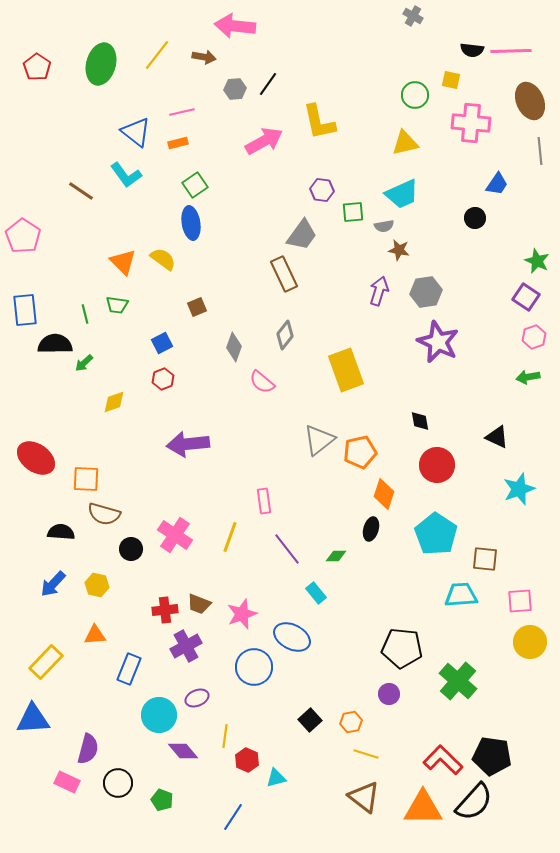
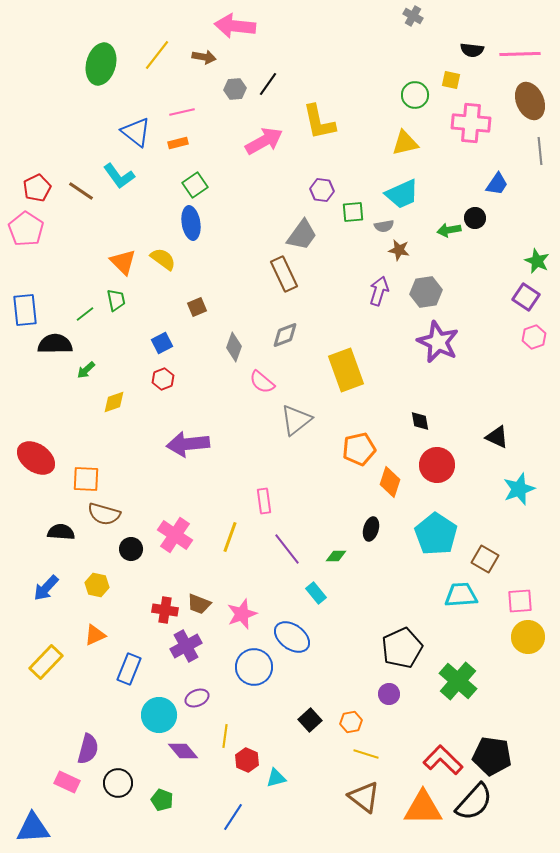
pink line at (511, 51): moved 9 px right, 3 px down
red pentagon at (37, 67): moved 121 px down; rotated 12 degrees clockwise
cyan L-shape at (126, 175): moved 7 px left, 1 px down
pink pentagon at (23, 236): moved 3 px right, 7 px up
green trapezoid at (117, 305): moved 1 px left, 5 px up; rotated 110 degrees counterclockwise
green line at (85, 314): rotated 66 degrees clockwise
gray diamond at (285, 335): rotated 32 degrees clockwise
green arrow at (84, 363): moved 2 px right, 7 px down
green arrow at (528, 377): moved 79 px left, 147 px up
gray triangle at (319, 440): moved 23 px left, 20 px up
orange pentagon at (360, 452): moved 1 px left, 3 px up
orange diamond at (384, 494): moved 6 px right, 12 px up
brown square at (485, 559): rotated 24 degrees clockwise
blue arrow at (53, 584): moved 7 px left, 4 px down
red cross at (165, 610): rotated 15 degrees clockwise
orange triangle at (95, 635): rotated 20 degrees counterclockwise
blue ellipse at (292, 637): rotated 9 degrees clockwise
yellow circle at (530, 642): moved 2 px left, 5 px up
black pentagon at (402, 648): rotated 30 degrees counterclockwise
blue triangle at (33, 719): moved 109 px down
